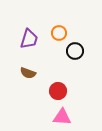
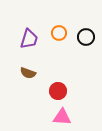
black circle: moved 11 px right, 14 px up
